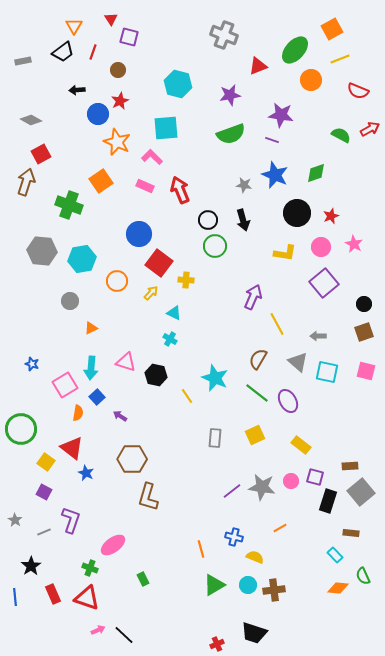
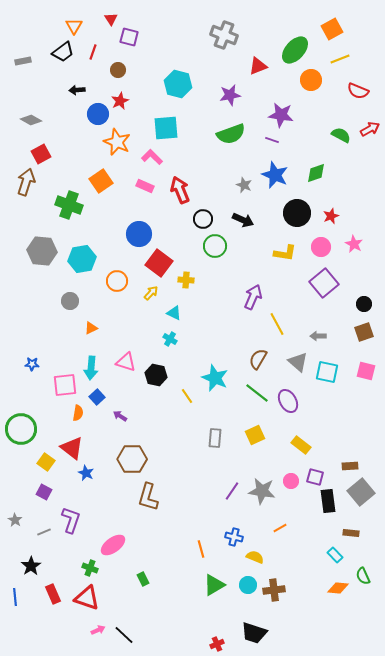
gray star at (244, 185): rotated 14 degrees clockwise
black circle at (208, 220): moved 5 px left, 1 px up
black arrow at (243, 220): rotated 50 degrees counterclockwise
blue star at (32, 364): rotated 16 degrees counterclockwise
pink square at (65, 385): rotated 25 degrees clockwise
gray star at (262, 487): moved 4 px down
purple line at (232, 491): rotated 18 degrees counterclockwise
black rectangle at (328, 501): rotated 25 degrees counterclockwise
